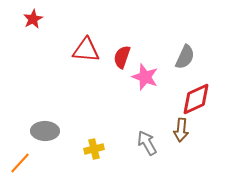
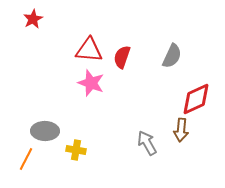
red triangle: moved 3 px right
gray semicircle: moved 13 px left, 1 px up
pink star: moved 54 px left, 6 px down
yellow cross: moved 18 px left, 1 px down; rotated 24 degrees clockwise
orange line: moved 6 px right, 4 px up; rotated 15 degrees counterclockwise
